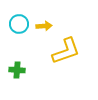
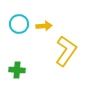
yellow L-shape: rotated 36 degrees counterclockwise
